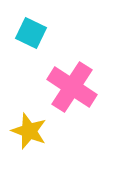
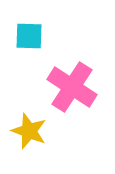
cyan square: moved 2 px left, 3 px down; rotated 24 degrees counterclockwise
